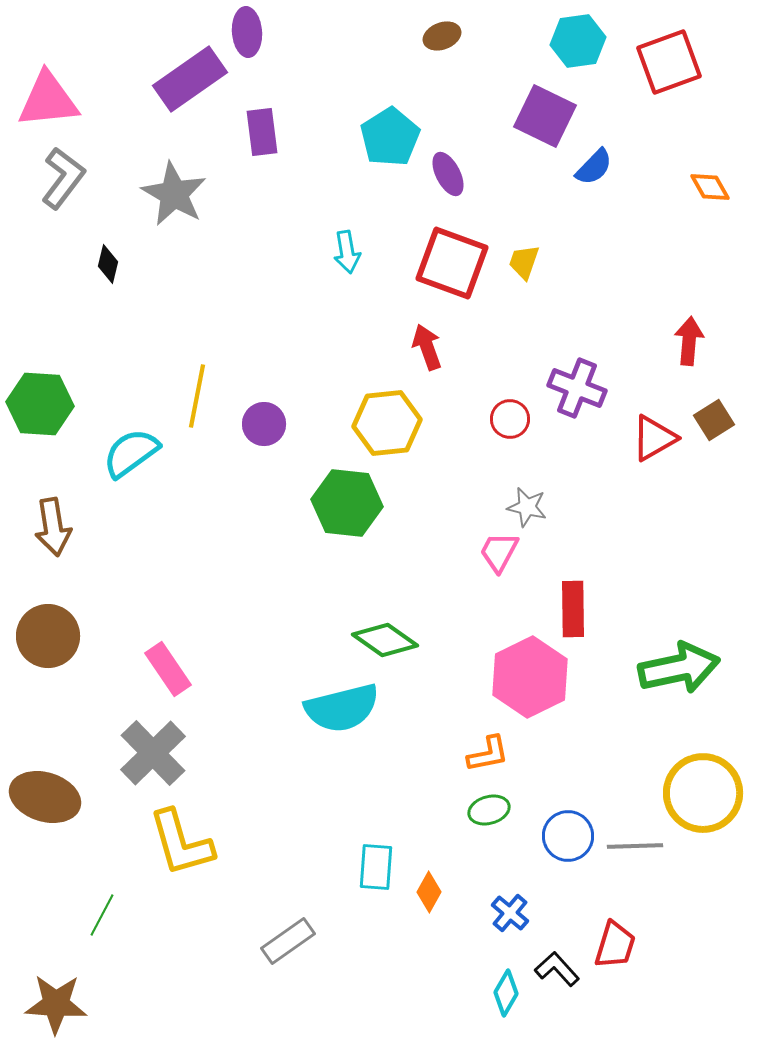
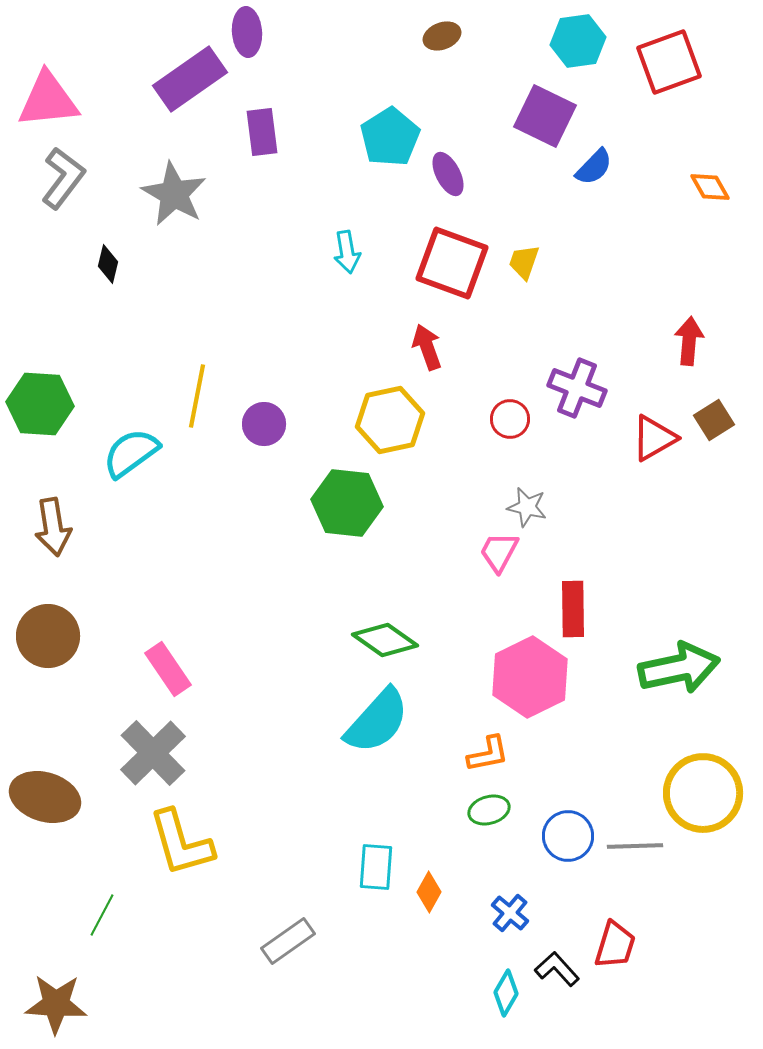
yellow hexagon at (387, 423): moved 3 px right, 3 px up; rotated 6 degrees counterclockwise
cyan semicircle at (342, 708): moved 35 px right, 13 px down; rotated 34 degrees counterclockwise
